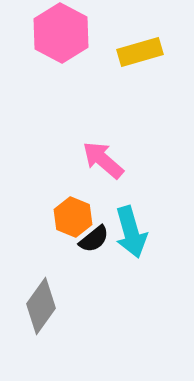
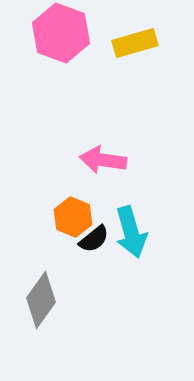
pink hexagon: rotated 8 degrees counterclockwise
yellow rectangle: moved 5 px left, 9 px up
pink arrow: rotated 33 degrees counterclockwise
gray diamond: moved 6 px up
